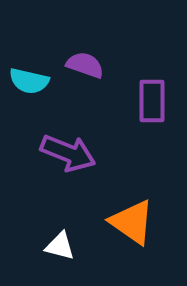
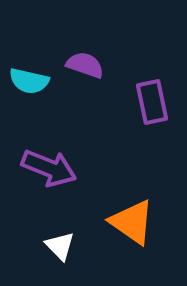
purple rectangle: moved 1 px down; rotated 12 degrees counterclockwise
purple arrow: moved 19 px left, 15 px down
white triangle: rotated 32 degrees clockwise
